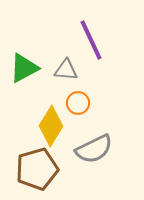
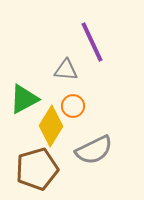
purple line: moved 1 px right, 2 px down
green triangle: moved 31 px down
orange circle: moved 5 px left, 3 px down
gray semicircle: moved 1 px down
